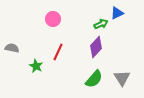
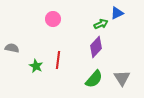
red line: moved 8 px down; rotated 18 degrees counterclockwise
